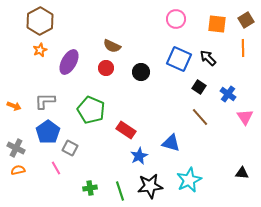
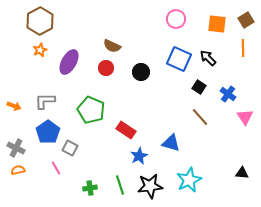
green line: moved 6 px up
